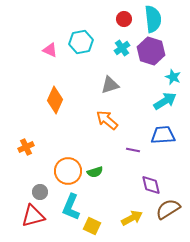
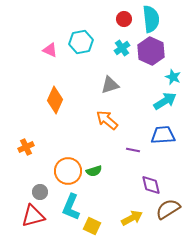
cyan semicircle: moved 2 px left
purple hexagon: rotated 8 degrees clockwise
green semicircle: moved 1 px left, 1 px up
